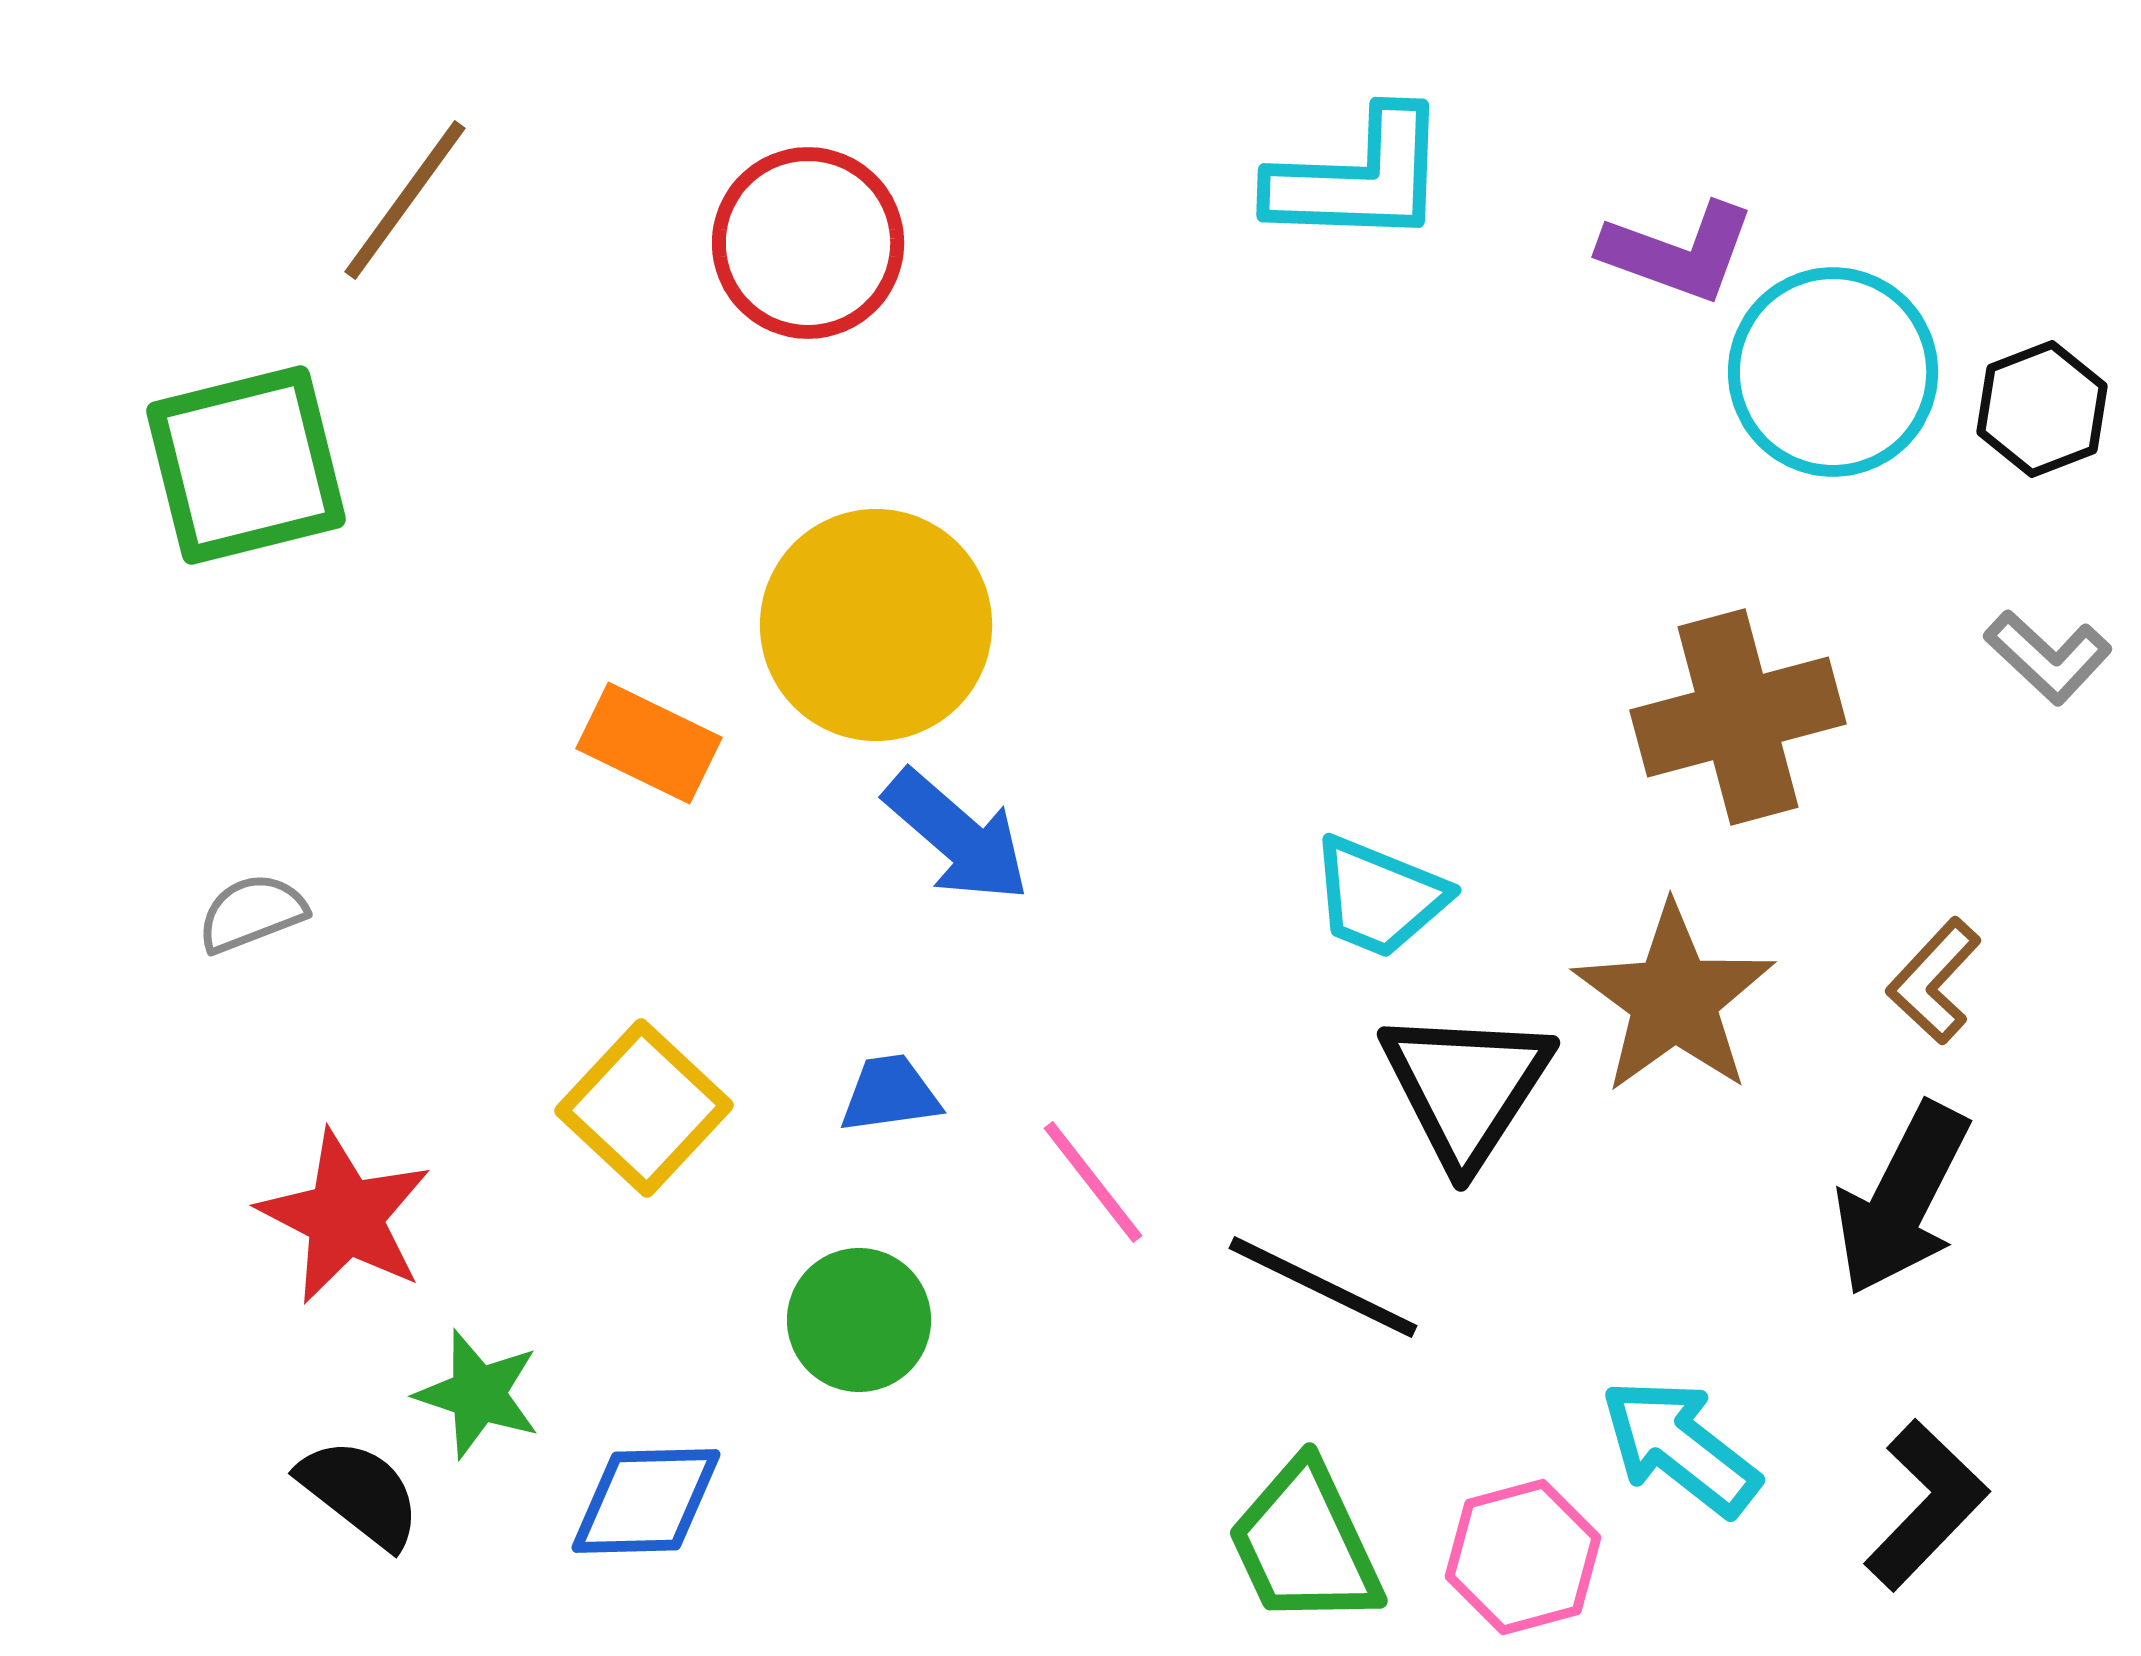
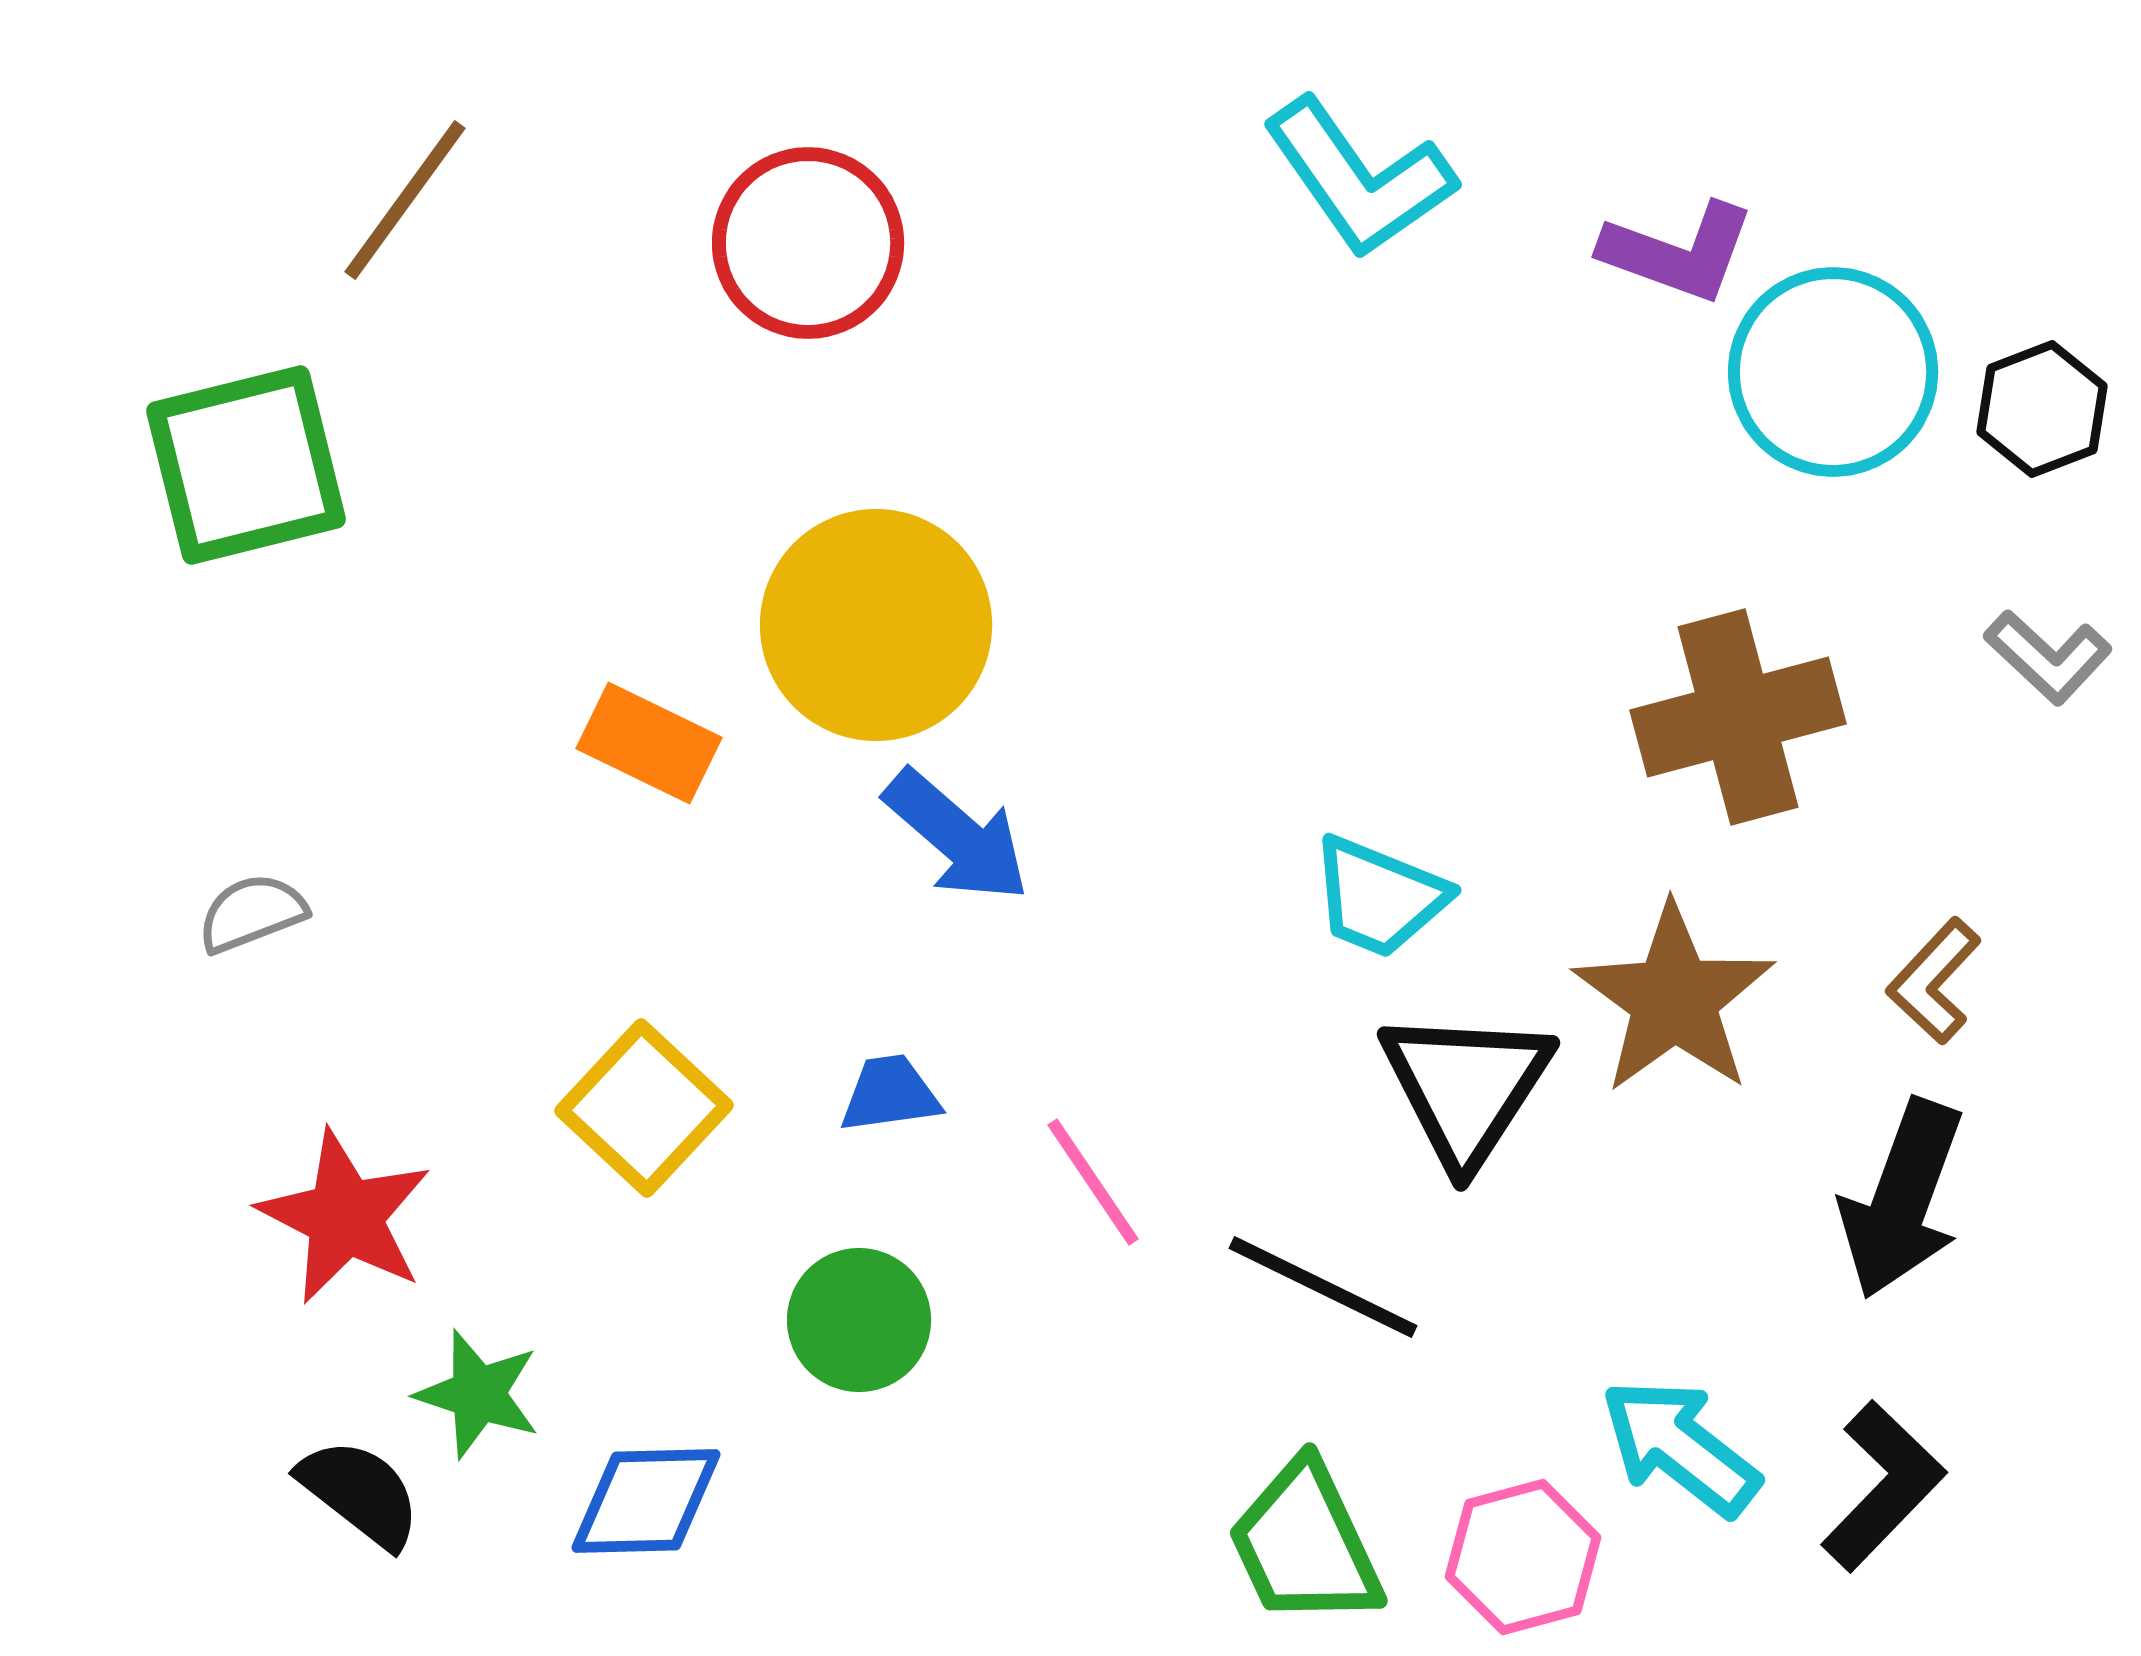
cyan L-shape: rotated 53 degrees clockwise
pink line: rotated 4 degrees clockwise
black arrow: rotated 7 degrees counterclockwise
black L-shape: moved 43 px left, 19 px up
